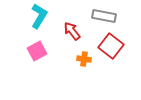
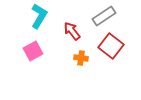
gray rectangle: rotated 45 degrees counterclockwise
pink square: moved 4 px left
orange cross: moved 3 px left, 1 px up
